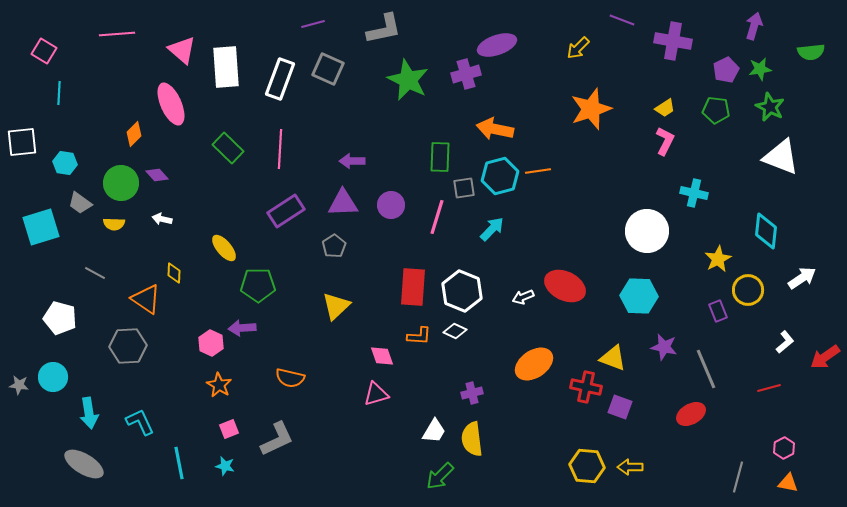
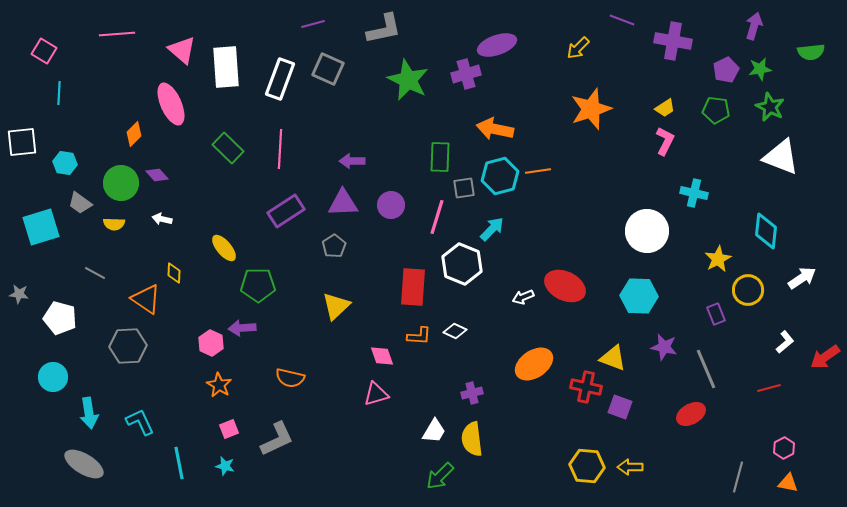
white hexagon at (462, 291): moved 27 px up
purple rectangle at (718, 311): moved 2 px left, 3 px down
gray star at (19, 385): moved 91 px up
